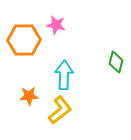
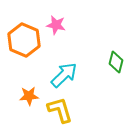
orange hexagon: rotated 24 degrees clockwise
cyan arrow: rotated 44 degrees clockwise
yellow L-shape: rotated 68 degrees counterclockwise
